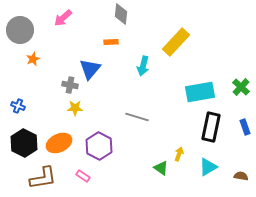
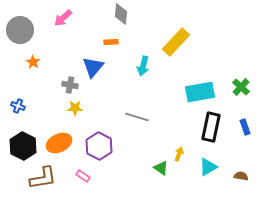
orange star: moved 3 px down; rotated 16 degrees counterclockwise
blue triangle: moved 3 px right, 2 px up
black hexagon: moved 1 px left, 3 px down
